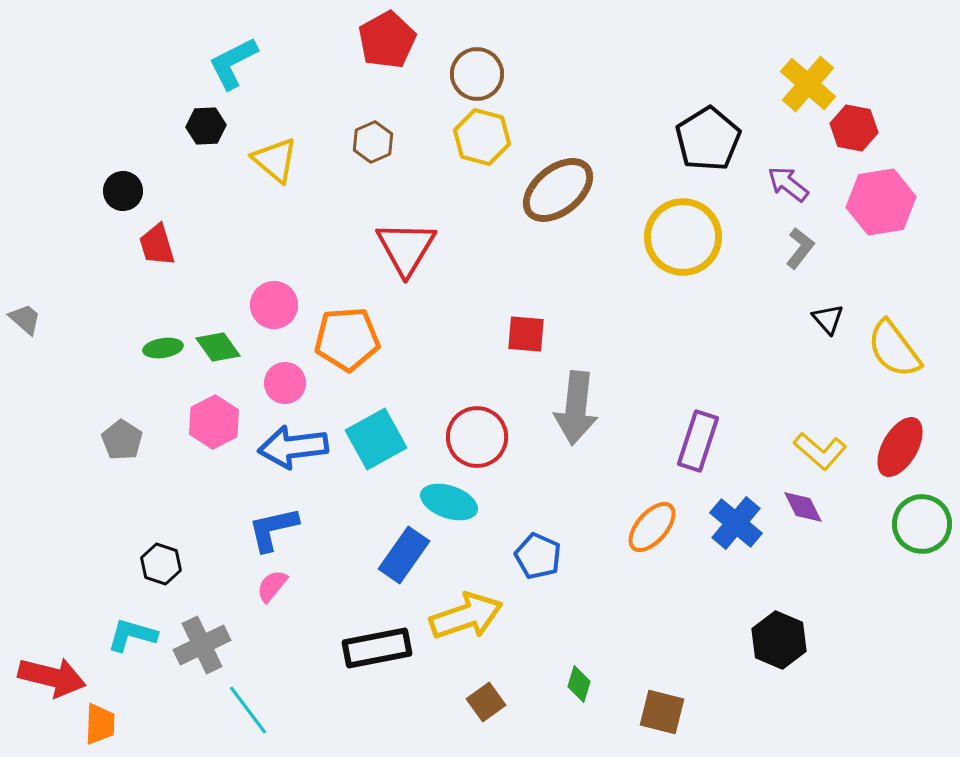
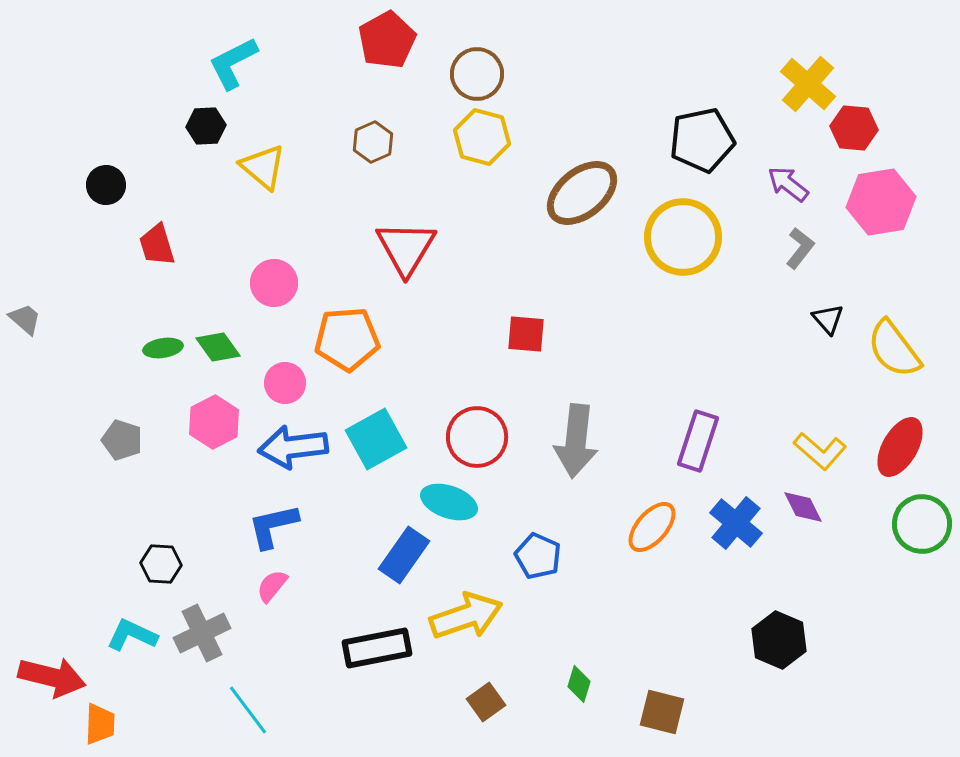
red hexagon at (854, 128): rotated 6 degrees counterclockwise
black pentagon at (708, 139): moved 6 px left, 1 px down; rotated 20 degrees clockwise
yellow triangle at (275, 160): moved 12 px left, 7 px down
brown ellipse at (558, 190): moved 24 px right, 3 px down
black circle at (123, 191): moved 17 px left, 6 px up
pink circle at (274, 305): moved 22 px up
gray arrow at (576, 408): moved 33 px down
gray pentagon at (122, 440): rotated 15 degrees counterclockwise
blue L-shape at (273, 529): moved 3 px up
black hexagon at (161, 564): rotated 15 degrees counterclockwise
cyan L-shape at (132, 635): rotated 9 degrees clockwise
gray cross at (202, 645): moved 12 px up
